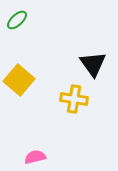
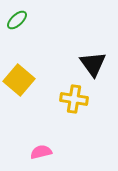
pink semicircle: moved 6 px right, 5 px up
